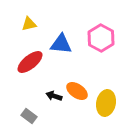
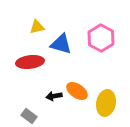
yellow triangle: moved 8 px right, 3 px down
blue triangle: rotated 10 degrees clockwise
red ellipse: rotated 32 degrees clockwise
black arrow: rotated 28 degrees counterclockwise
